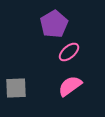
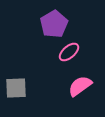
pink semicircle: moved 10 px right
